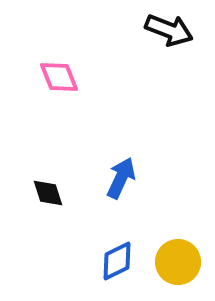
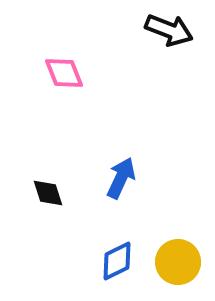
pink diamond: moved 5 px right, 4 px up
